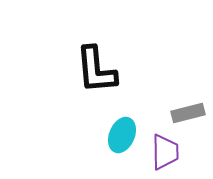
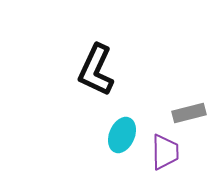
black L-shape: rotated 30 degrees clockwise
gray rectangle: moved 1 px right
